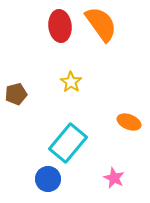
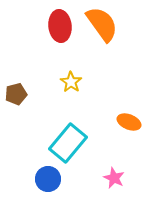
orange semicircle: moved 1 px right
